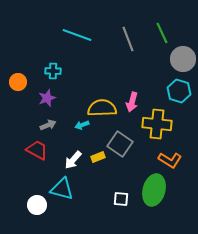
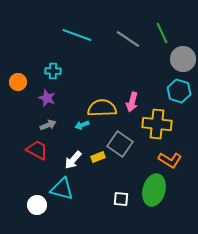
gray line: rotated 35 degrees counterclockwise
purple star: rotated 30 degrees counterclockwise
